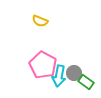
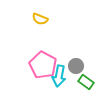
yellow semicircle: moved 2 px up
gray circle: moved 2 px right, 7 px up
